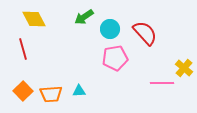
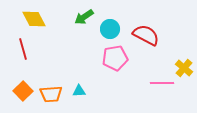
red semicircle: moved 1 px right, 2 px down; rotated 20 degrees counterclockwise
